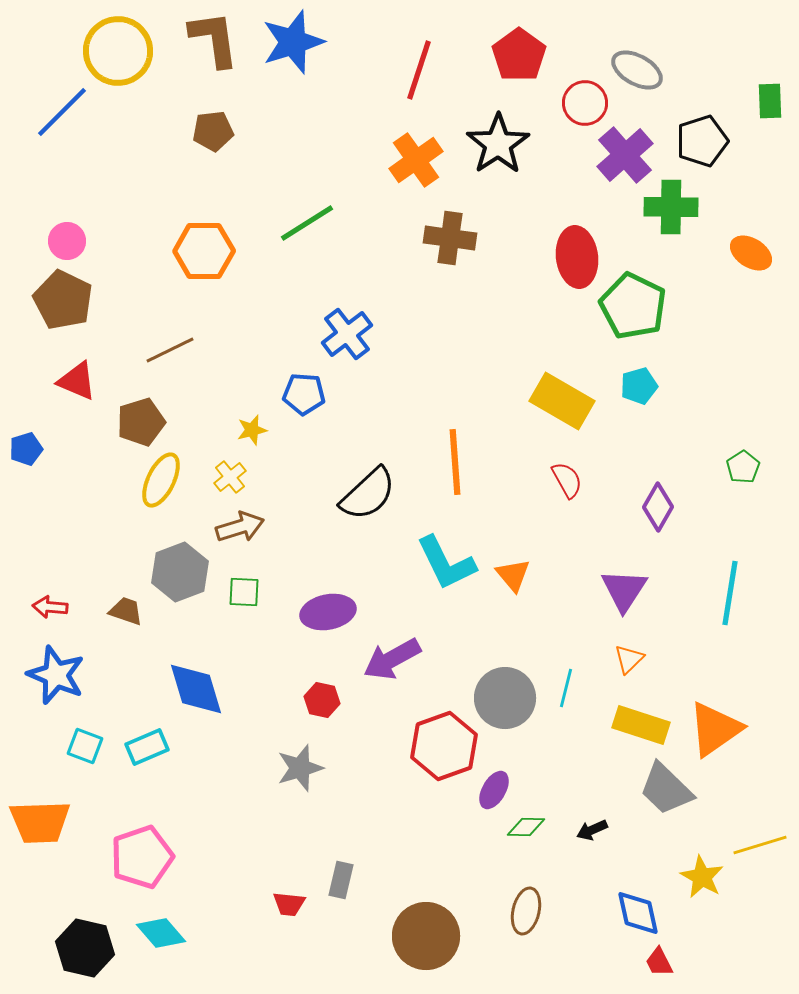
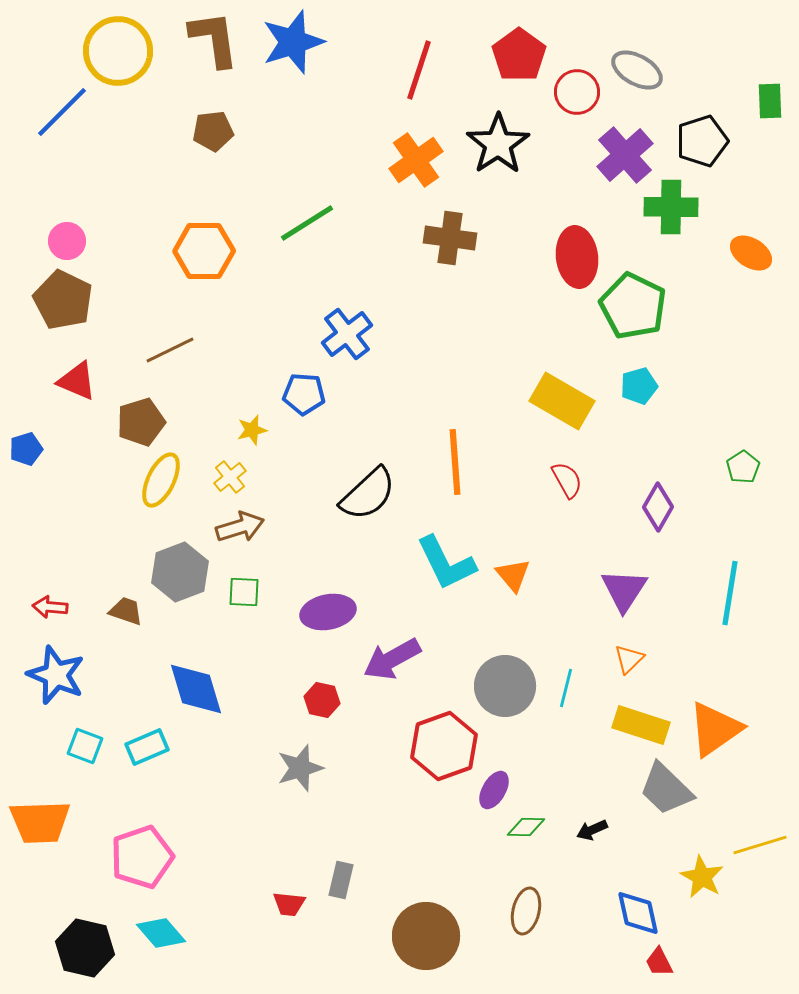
red circle at (585, 103): moved 8 px left, 11 px up
gray circle at (505, 698): moved 12 px up
